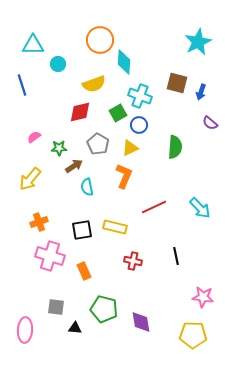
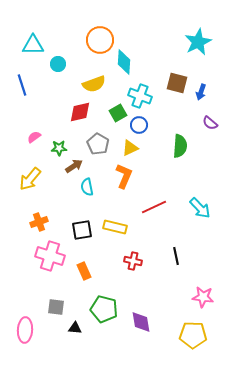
green semicircle: moved 5 px right, 1 px up
